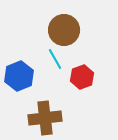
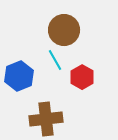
cyan line: moved 1 px down
red hexagon: rotated 10 degrees counterclockwise
brown cross: moved 1 px right, 1 px down
